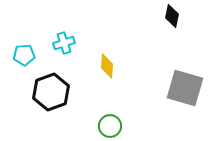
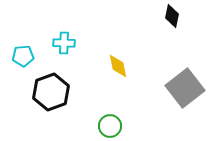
cyan cross: rotated 20 degrees clockwise
cyan pentagon: moved 1 px left, 1 px down
yellow diamond: moved 11 px right; rotated 15 degrees counterclockwise
gray square: rotated 36 degrees clockwise
